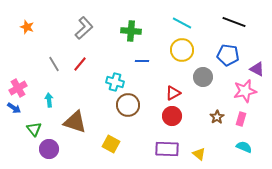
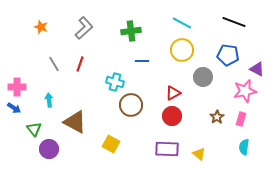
orange star: moved 14 px right
green cross: rotated 12 degrees counterclockwise
red line: rotated 21 degrees counterclockwise
pink cross: moved 1 px left, 1 px up; rotated 30 degrees clockwise
brown circle: moved 3 px right
brown triangle: rotated 10 degrees clockwise
cyan semicircle: rotated 105 degrees counterclockwise
